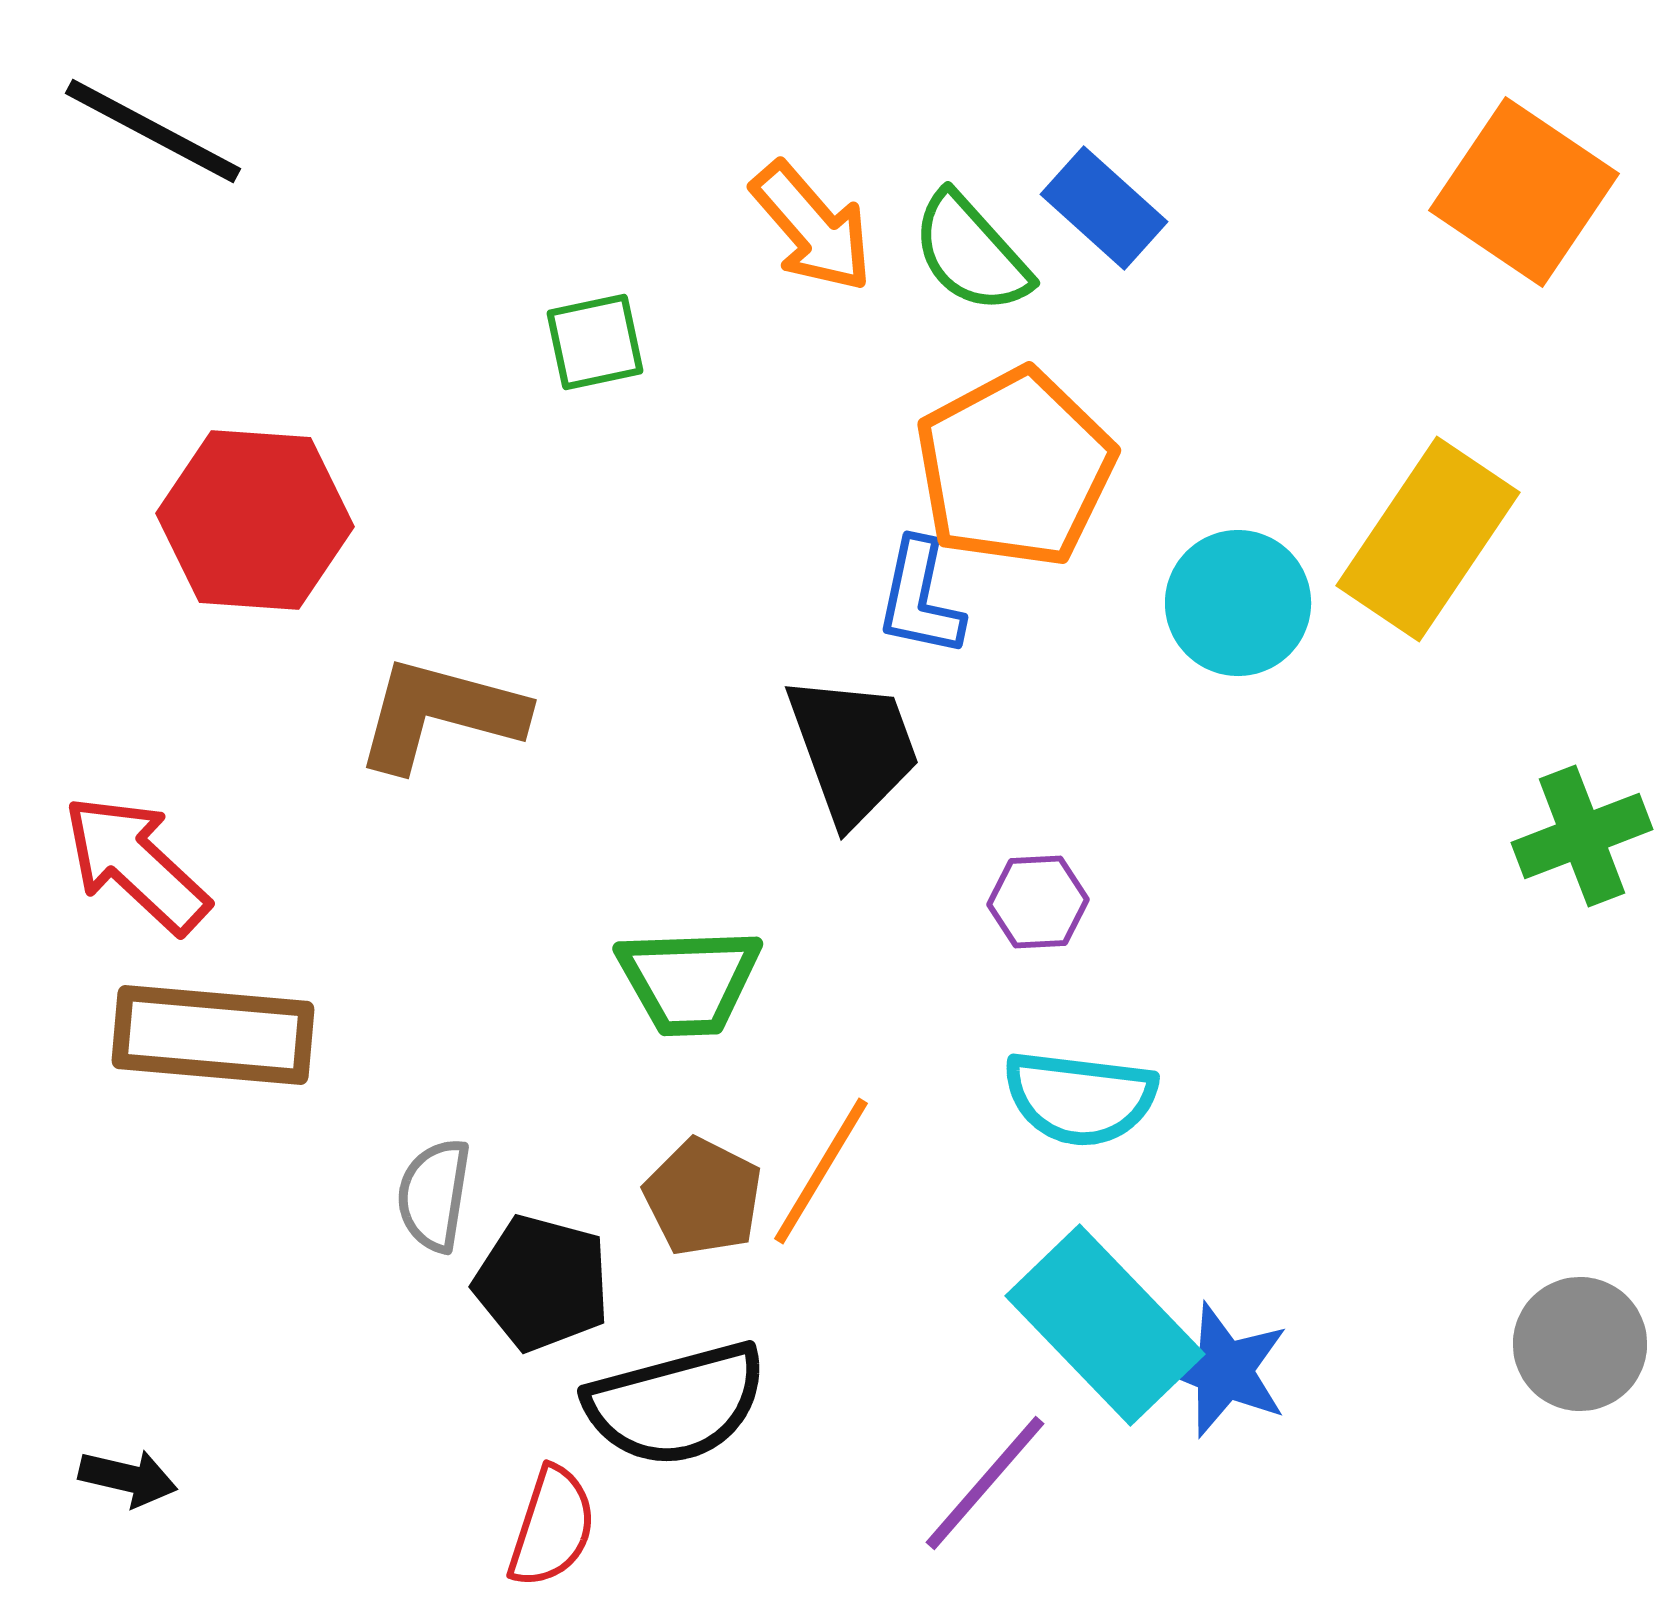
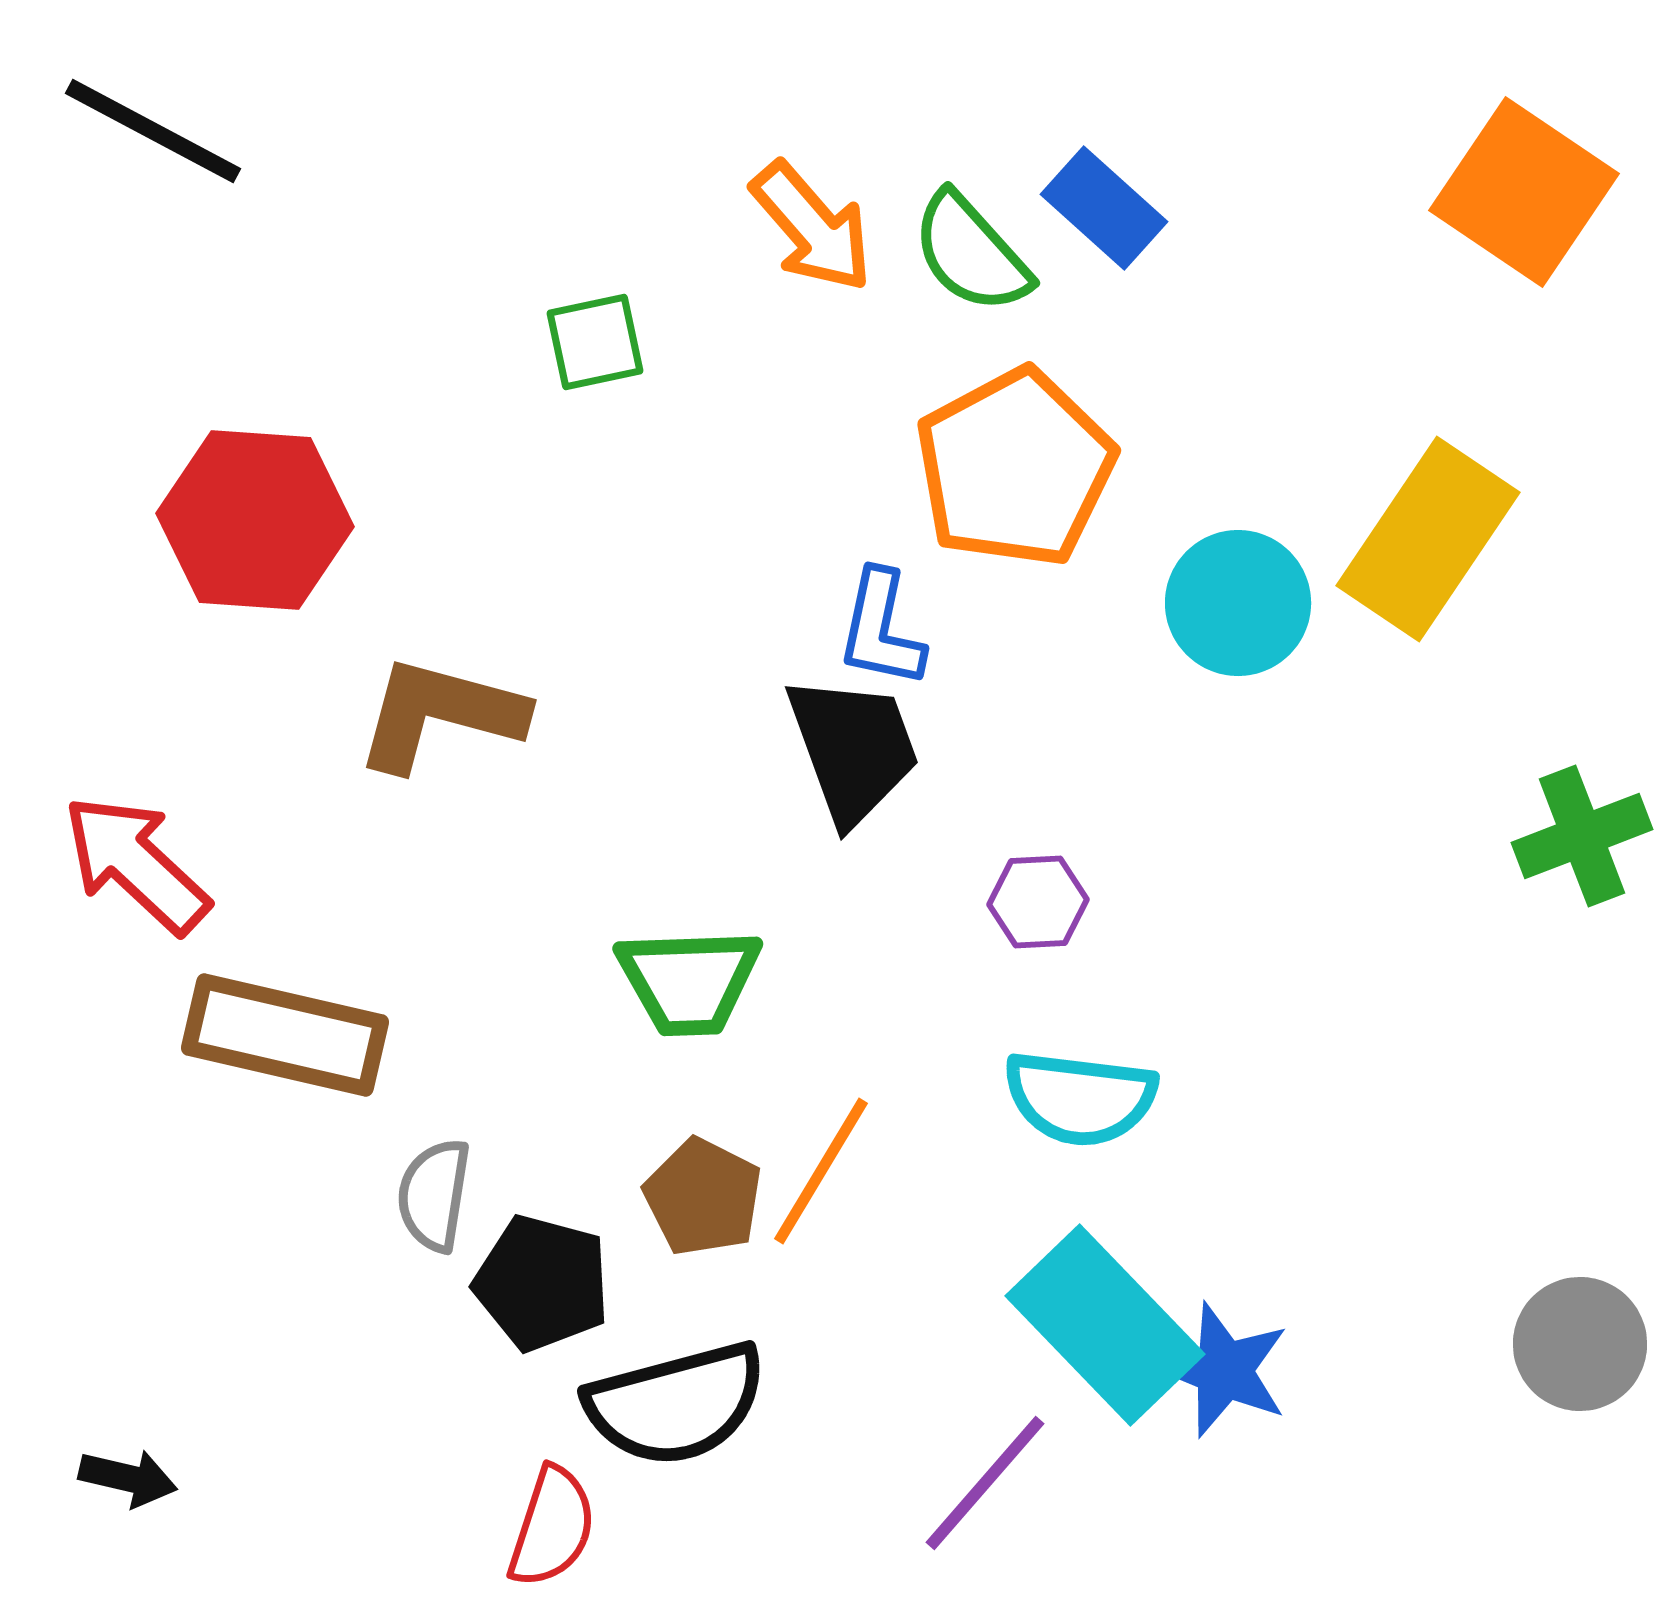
blue L-shape: moved 39 px left, 31 px down
brown rectangle: moved 72 px right; rotated 8 degrees clockwise
